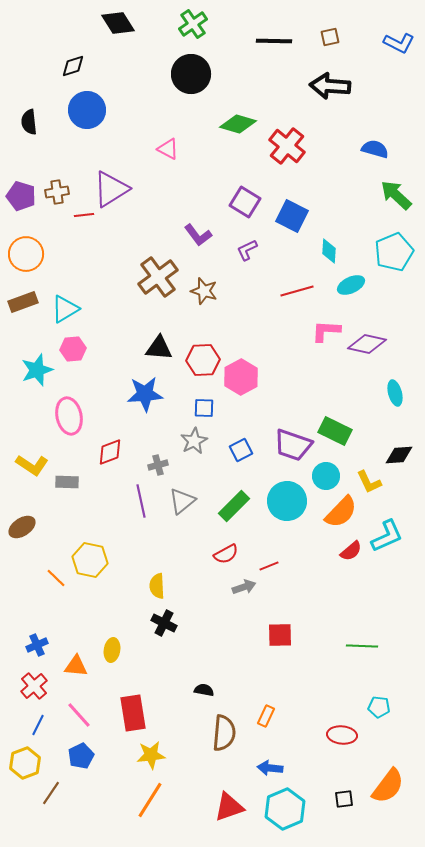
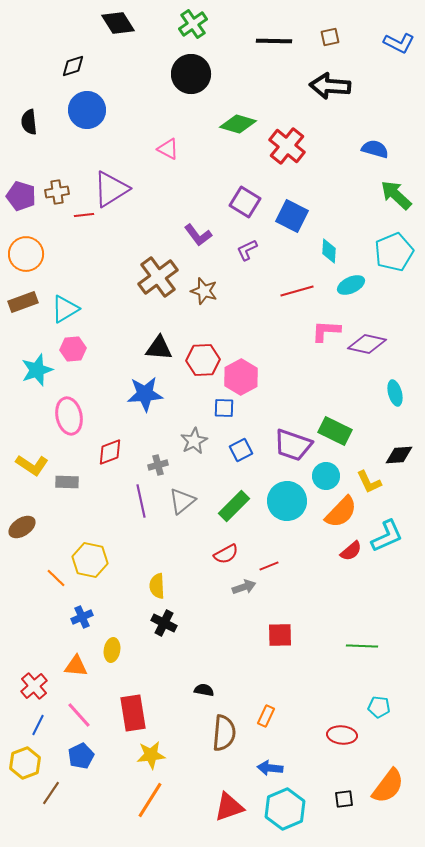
blue square at (204, 408): moved 20 px right
blue cross at (37, 645): moved 45 px right, 28 px up
